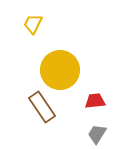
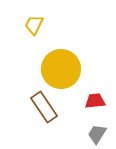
yellow trapezoid: moved 1 px right, 1 px down
yellow circle: moved 1 px right, 1 px up
brown rectangle: moved 2 px right
